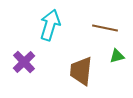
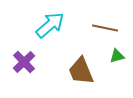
cyan arrow: rotated 32 degrees clockwise
brown trapezoid: rotated 28 degrees counterclockwise
